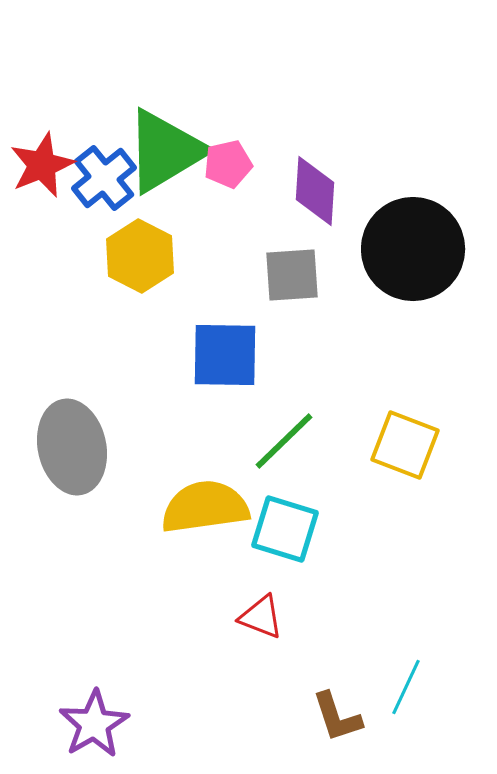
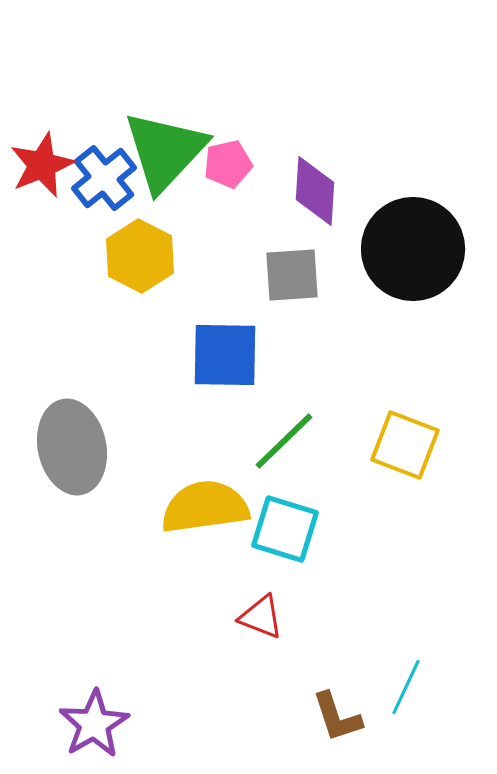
green triangle: rotated 16 degrees counterclockwise
